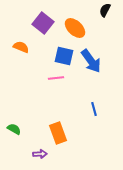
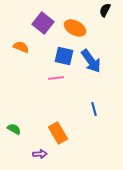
orange ellipse: rotated 15 degrees counterclockwise
orange rectangle: rotated 10 degrees counterclockwise
